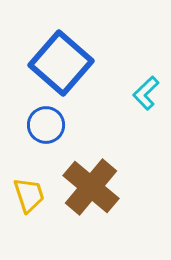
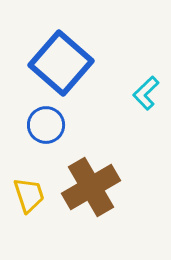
brown cross: rotated 20 degrees clockwise
